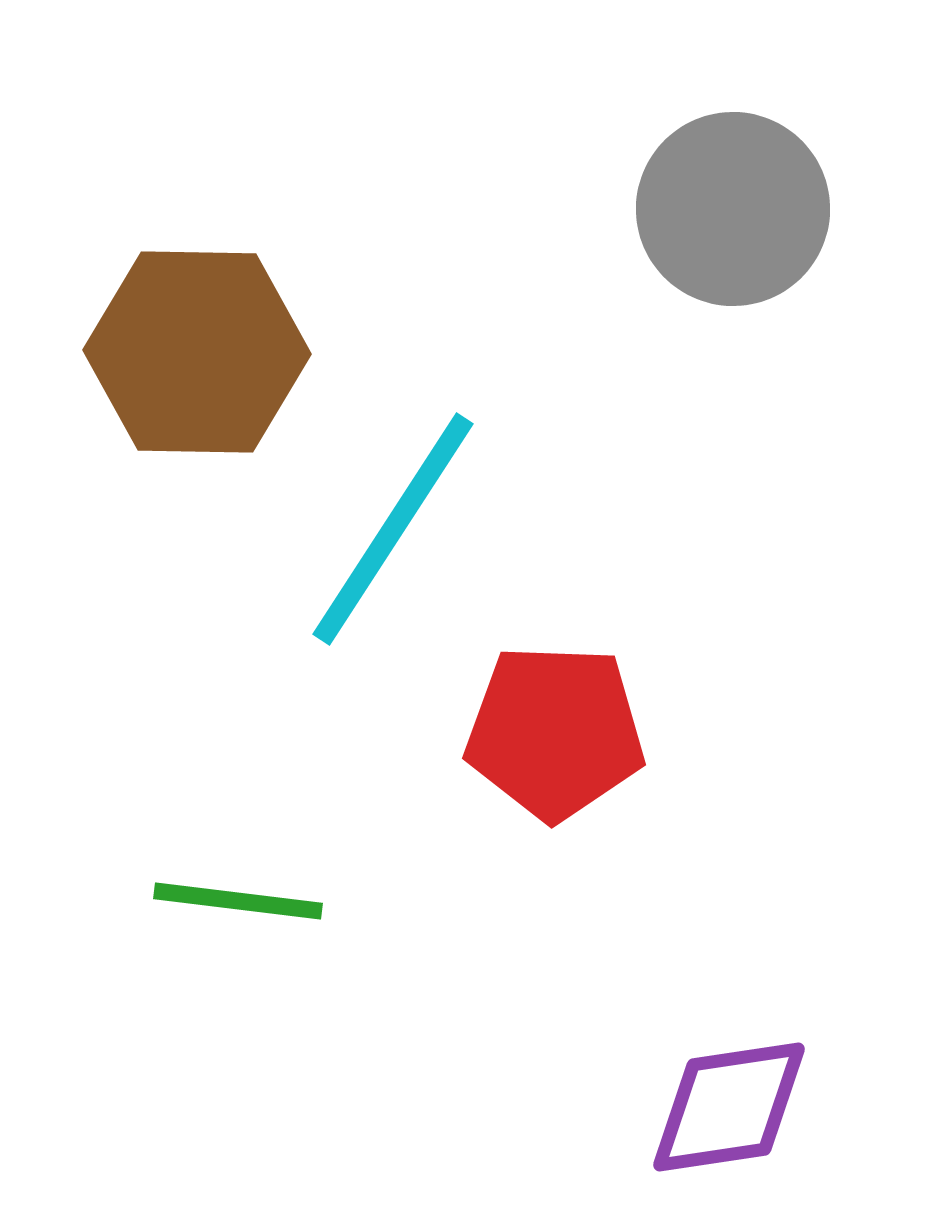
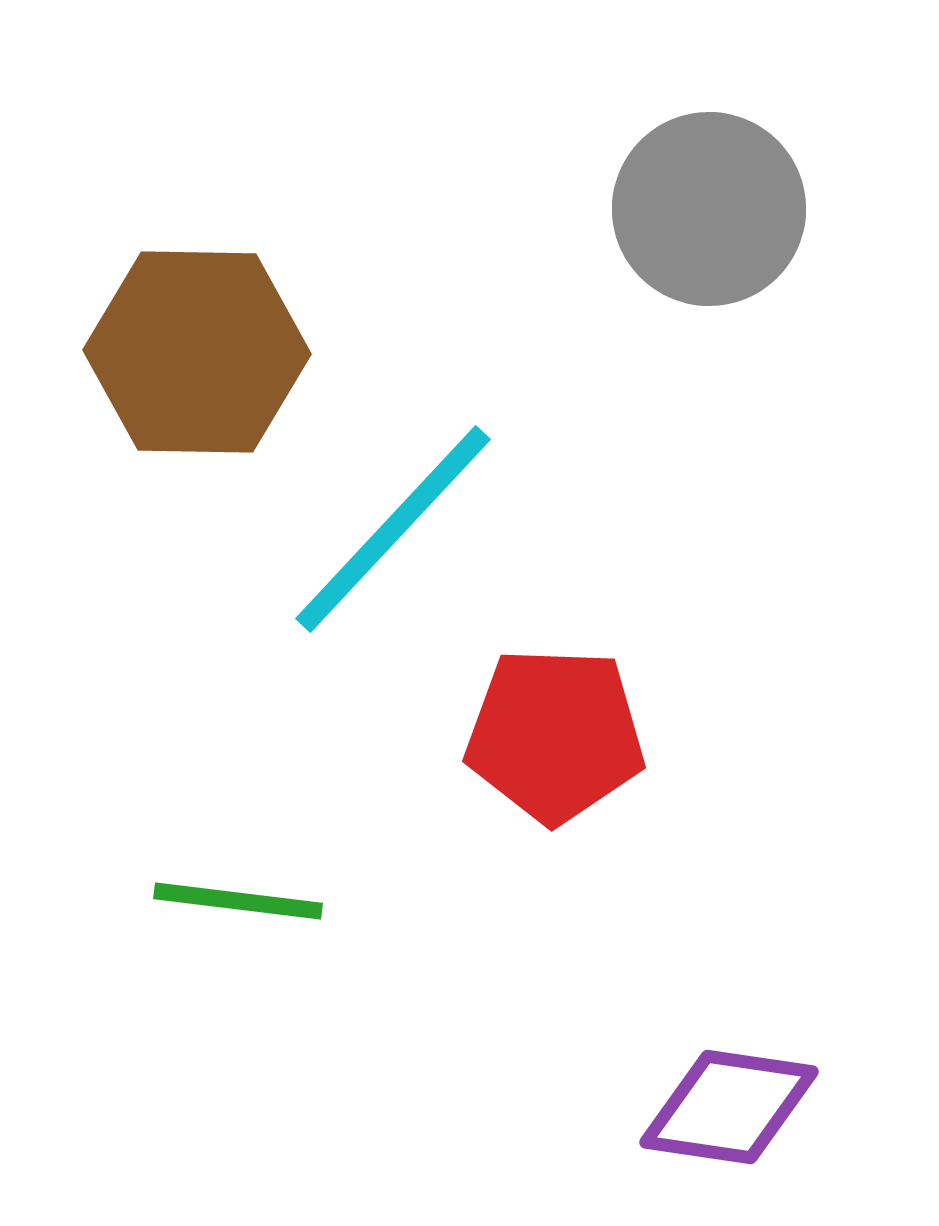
gray circle: moved 24 px left
cyan line: rotated 10 degrees clockwise
red pentagon: moved 3 px down
purple diamond: rotated 17 degrees clockwise
